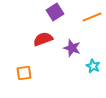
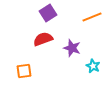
purple square: moved 7 px left, 1 px down
orange square: moved 2 px up
